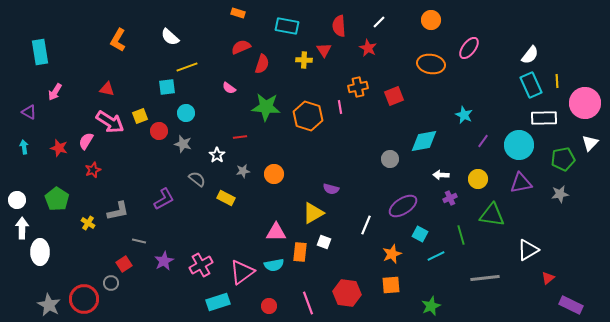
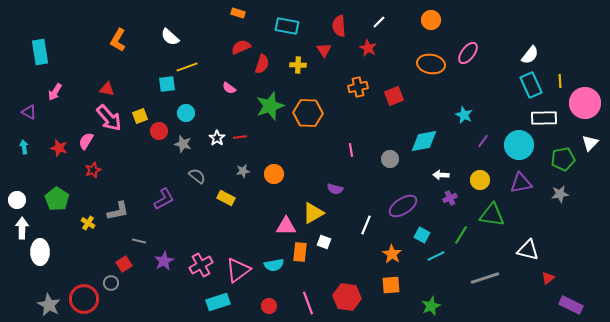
pink ellipse at (469, 48): moved 1 px left, 5 px down
yellow cross at (304, 60): moved 6 px left, 5 px down
yellow line at (557, 81): moved 3 px right
cyan square at (167, 87): moved 3 px up
green star at (266, 107): moved 4 px right, 1 px up; rotated 24 degrees counterclockwise
pink line at (340, 107): moved 11 px right, 43 px down
orange hexagon at (308, 116): moved 3 px up; rotated 16 degrees counterclockwise
pink arrow at (110, 122): moved 1 px left, 4 px up; rotated 16 degrees clockwise
white star at (217, 155): moved 17 px up
gray semicircle at (197, 179): moved 3 px up
yellow circle at (478, 179): moved 2 px right, 1 px down
purple semicircle at (331, 189): moved 4 px right
pink triangle at (276, 232): moved 10 px right, 6 px up
cyan square at (420, 234): moved 2 px right, 1 px down
green line at (461, 235): rotated 48 degrees clockwise
white triangle at (528, 250): rotated 45 degrees clockwise
orange star at (392, 254): rotated 18 degrees counterclockwise
pink triangle at (242, 272): moved 4 px left, 2 px up
gray line at (485, 278): rotated 12 degrees counterclockwise
red hexagon at (347, 293): moved 4 px down
